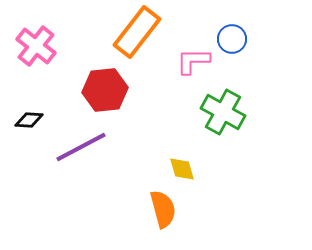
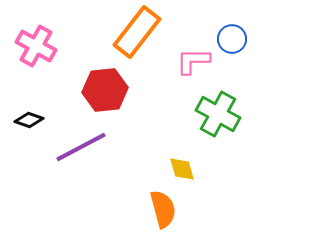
pink cross: rotated 9 degrees counterclockwise
green cross: moved 5 px left, 2 px down
black diamond: rotated 16 degrees clockwise
